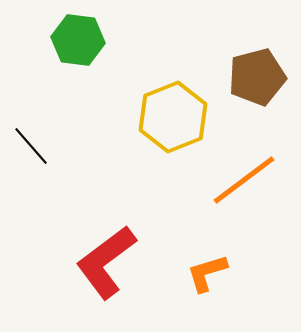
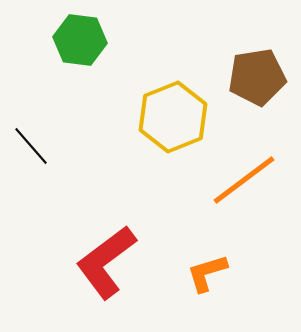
green hexagon: moved 2 px right
brown pentagon: rotated 6 degrees clockwise
